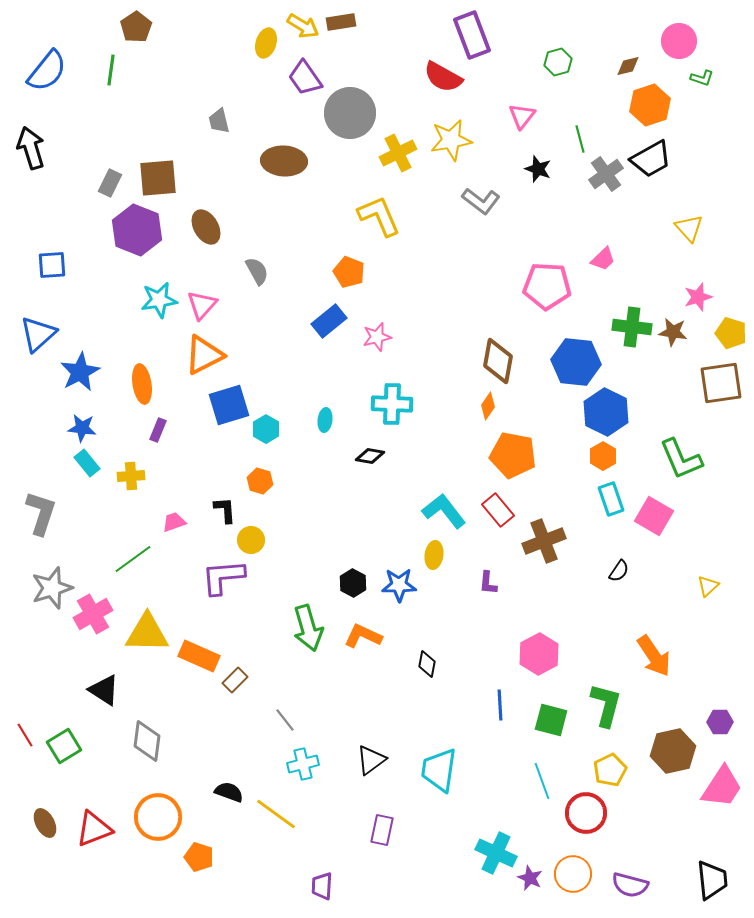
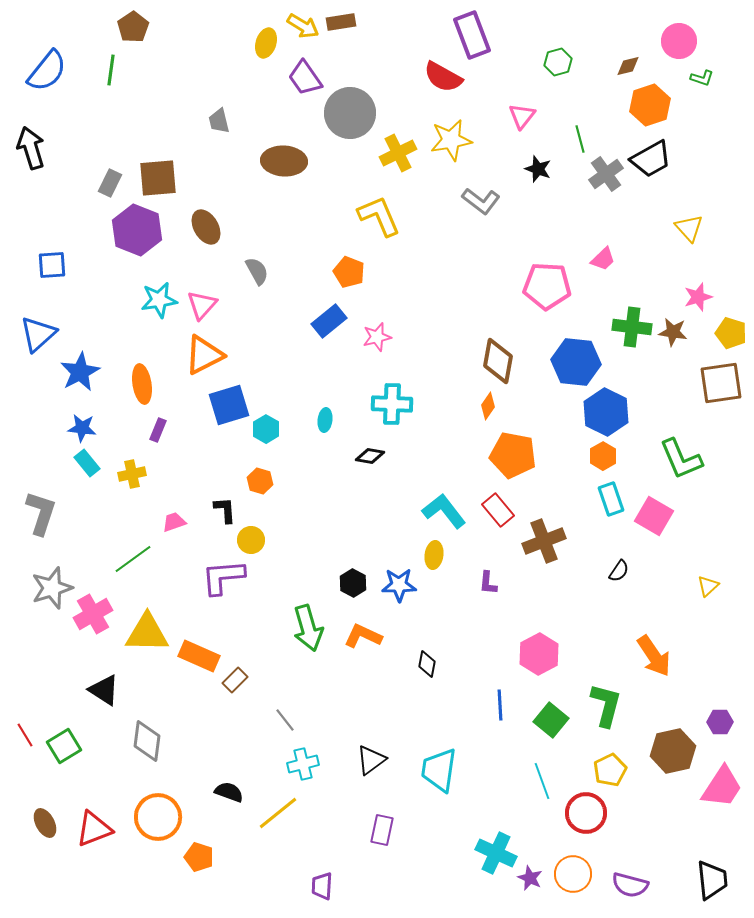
brown pentagon at (136, 27): moved 3 px left
yellow cross at (131, 476): moved 1 px right, 2 px up; rotated 8 degrees counterclockwise
green square at (551, 720): rotated 24 degrees clockwise
yellow line at (276, 814): moved 2 px right, 1 px up; rotated 75 degrees counterclockwise
